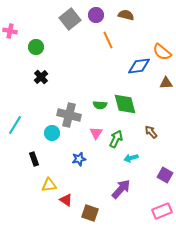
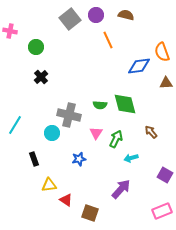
orange semicircle: rotated 30 degrees clockwise
